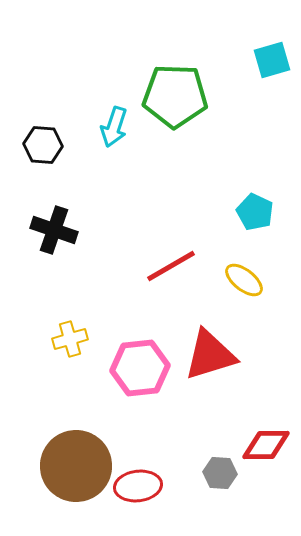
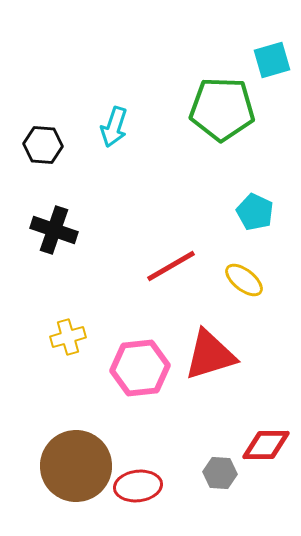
green pentagon: moved 47 px right, 13 px down
yellow cross: moved 2 px left, 2 px up
